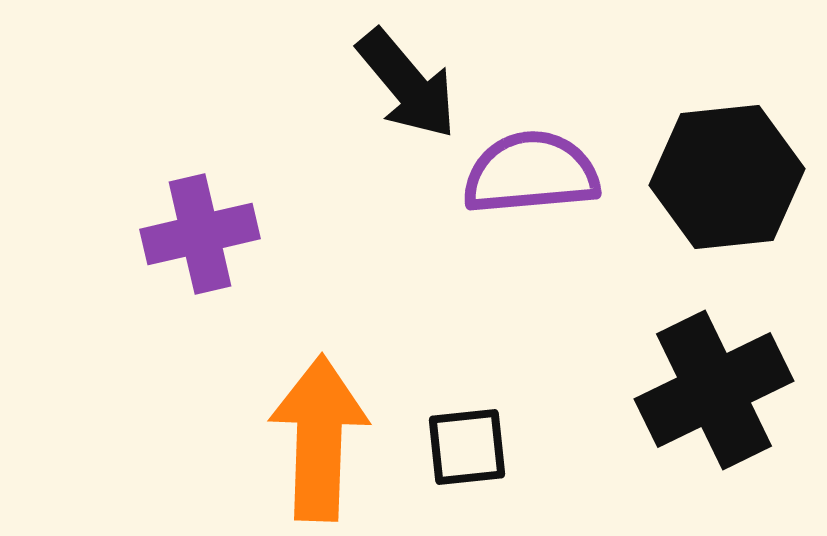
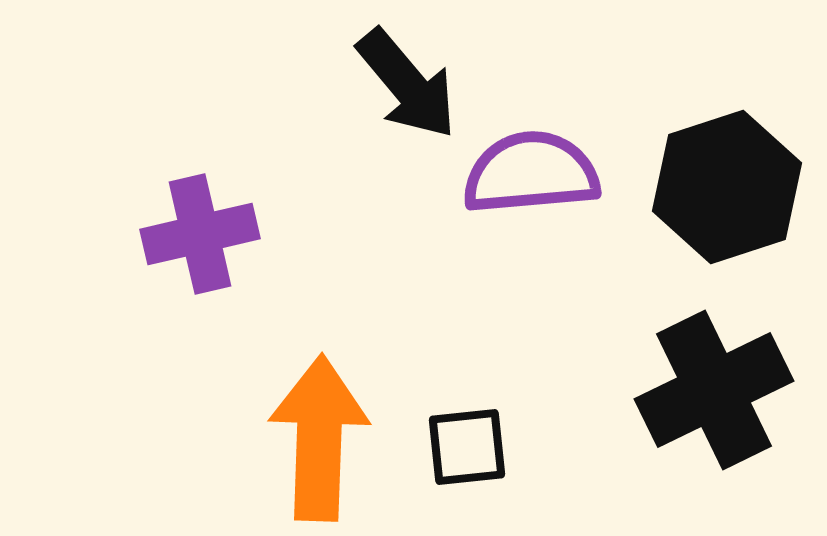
black hexagon: moved 10 px down; rotated 12 degrees counterclockwise
